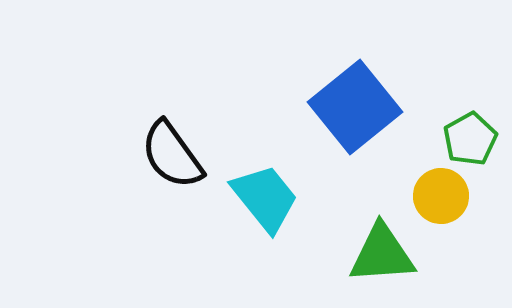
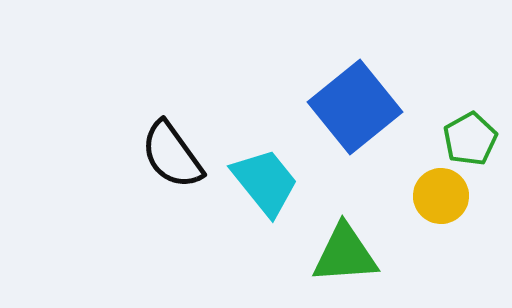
cyan trapezoid: moved 16 px up
green triangle: moved 37 px left
